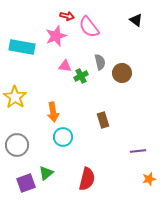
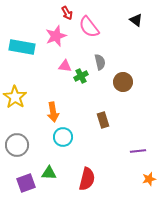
red arrow: moved 3 px up; rotated 48 degrees clockwise
brown circle: moved 1 px right, 9 px down
green triangle: moved 3 px right; rotated 42 degrees clockwise
